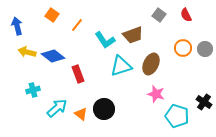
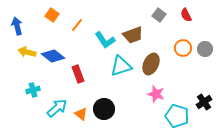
black cross: rotated 21 degrees clockwise
